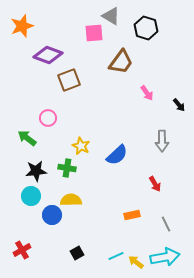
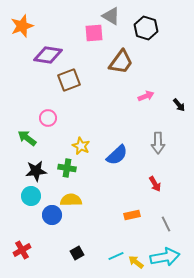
purple diamond: rotated 12 degrees counterclockwise
pink arrow: moved 1 px left, 3 px down; rotated 77 degrees counterclockwise
gray arrow: moved 4 px left, 2 px down
